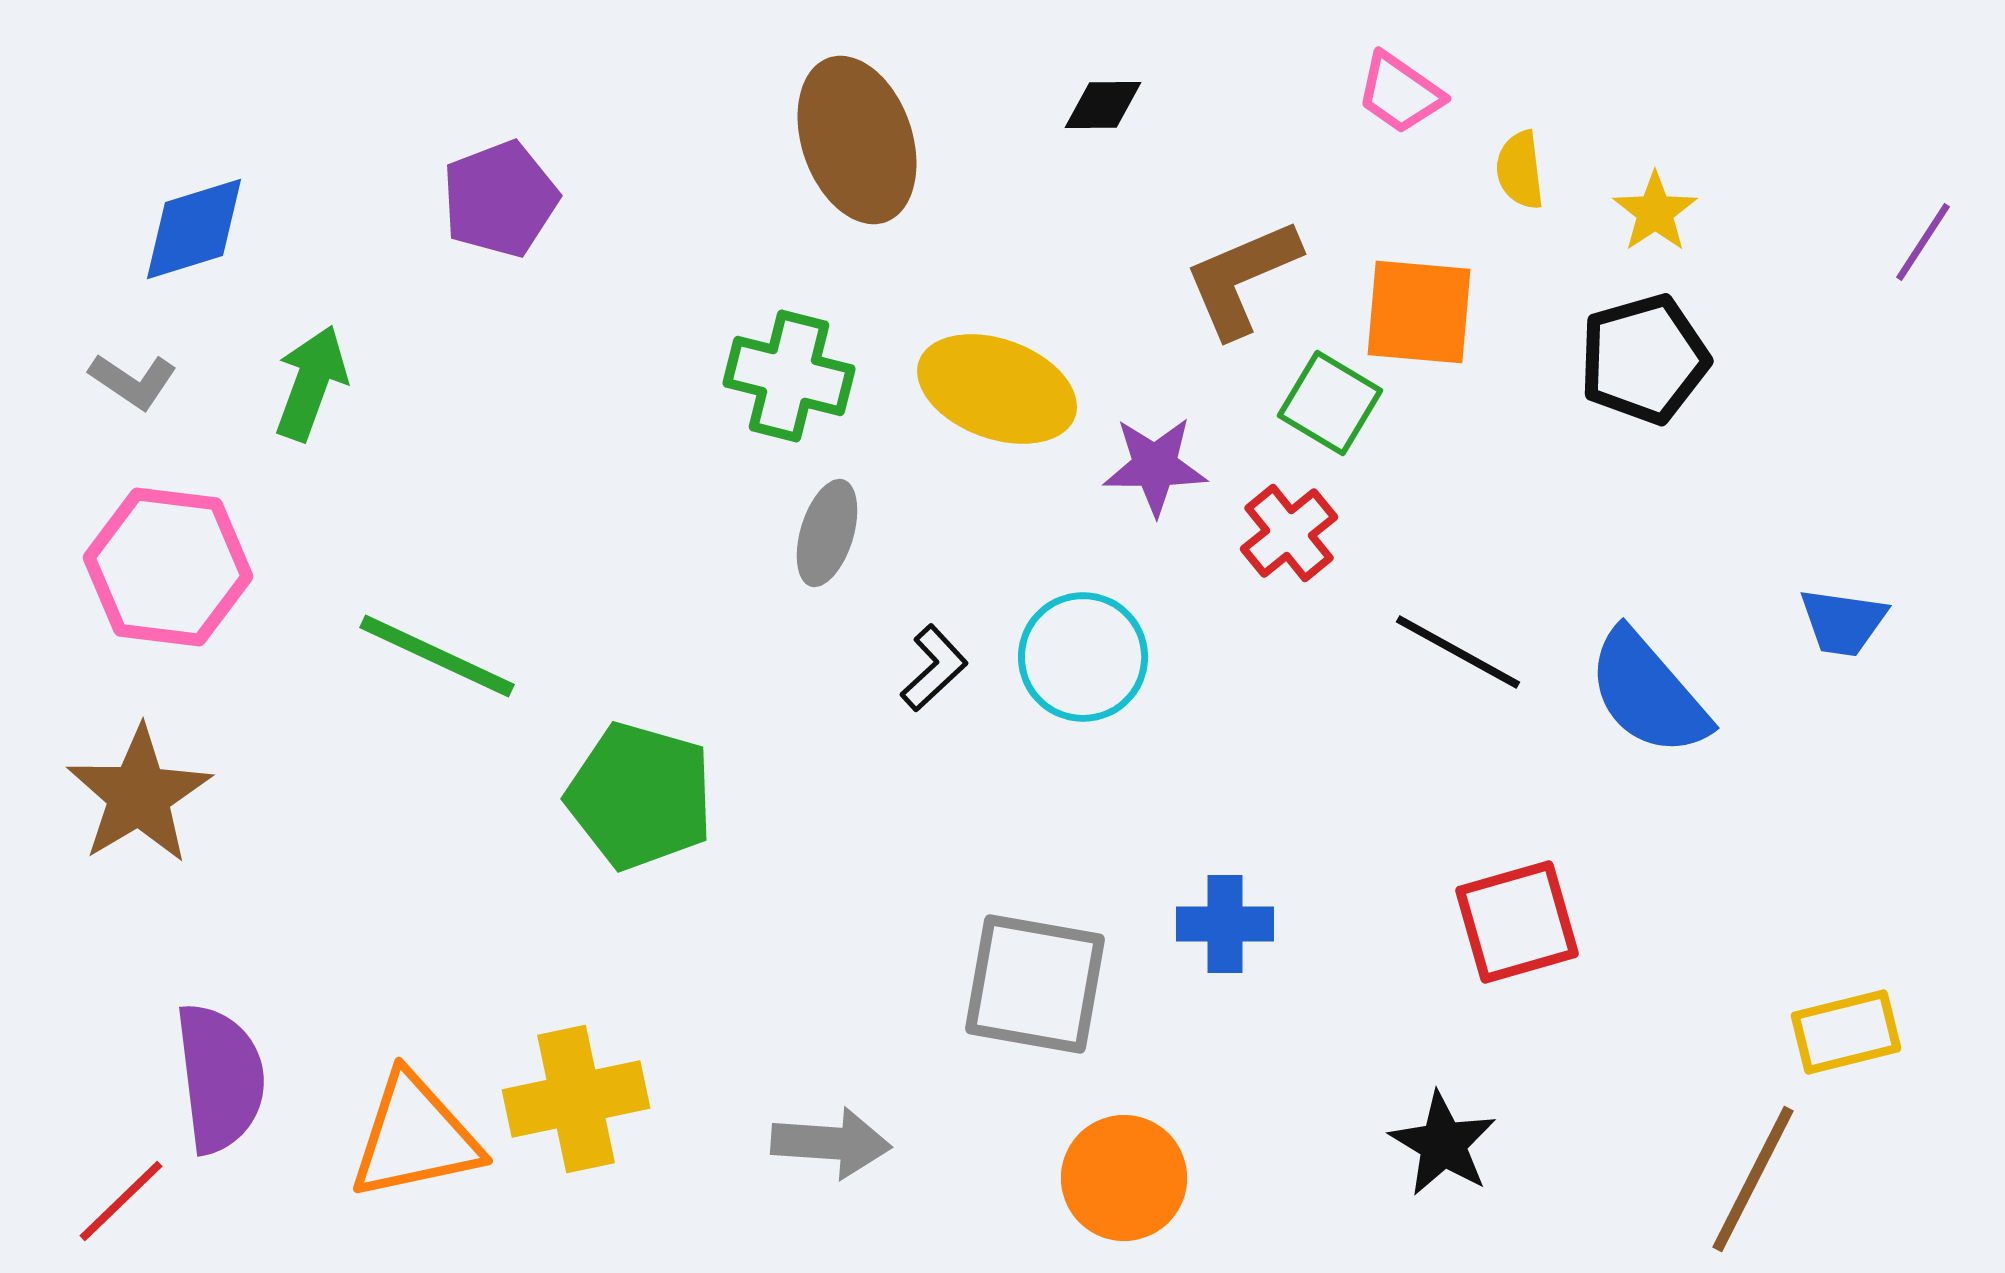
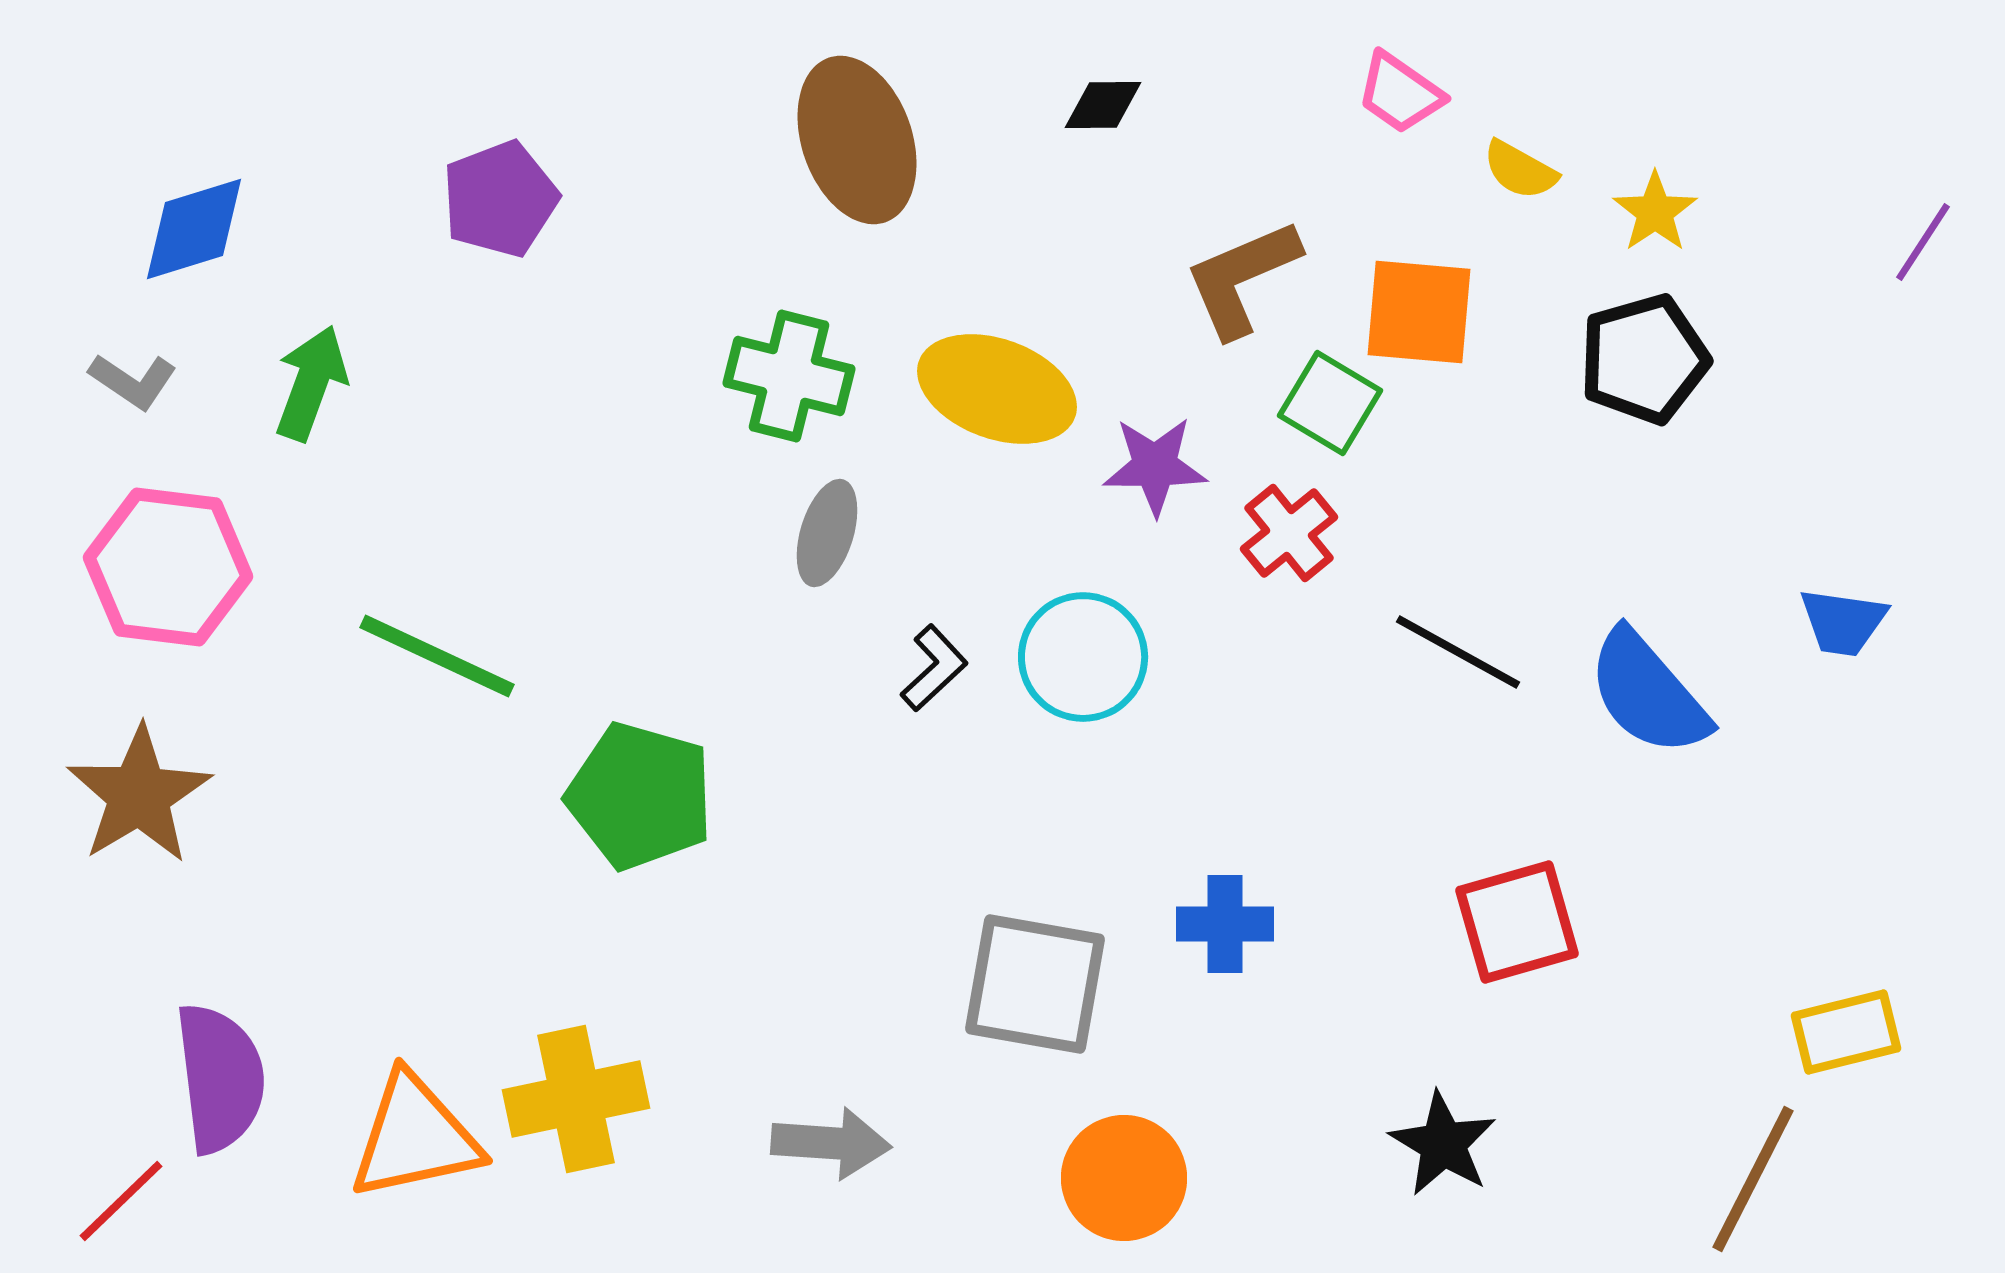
yellow semicircle: rotated 54 degrees counterclockwise
